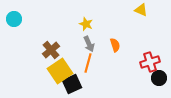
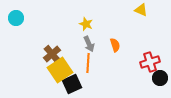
cyan circle: moved 2 px right, 1 px up
brown cross: moved 1 px right, 4 px down
orange line: rotated 12 degrees counterclockwise
yellow square: moved 1 px up
black circle: moved 1 px right
